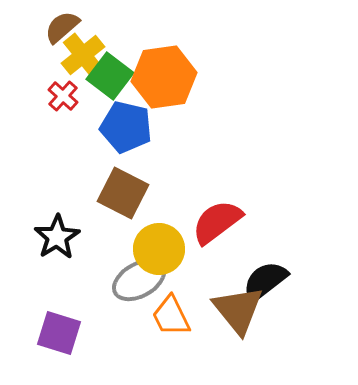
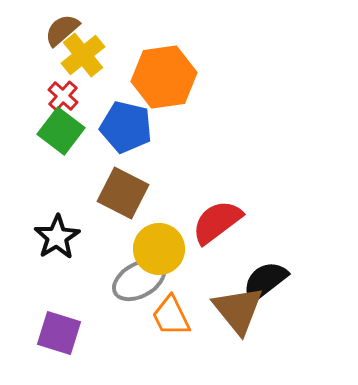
brown semicircle: moved 3 px down
green square: moved 49 px left, 55 px down
